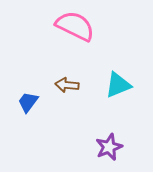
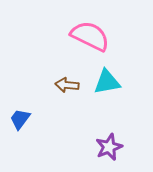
pink semicircle: moved 15 px right, 10 px down
cyan triangle: moved 11 px left, 3 px up; rotated 12 degrees clockwise
blue trapezoid: moved 8 px left, 17 px down
